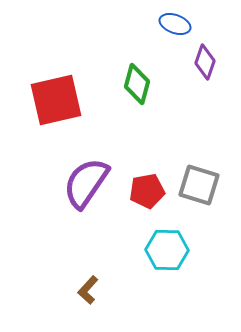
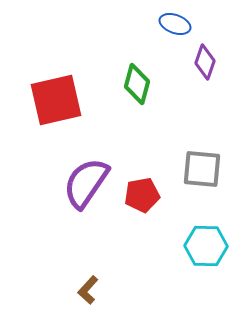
gray square: moved 3 px right, 16 px up; rotated 12 degrees counterclockwise
red pentagon: moved 5 px left, 4 px down
cyan hexagon: moved 39 px right, 4 px up
